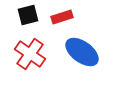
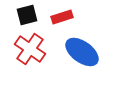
black square: moved 1 px left
red cross: moved 5 px up
